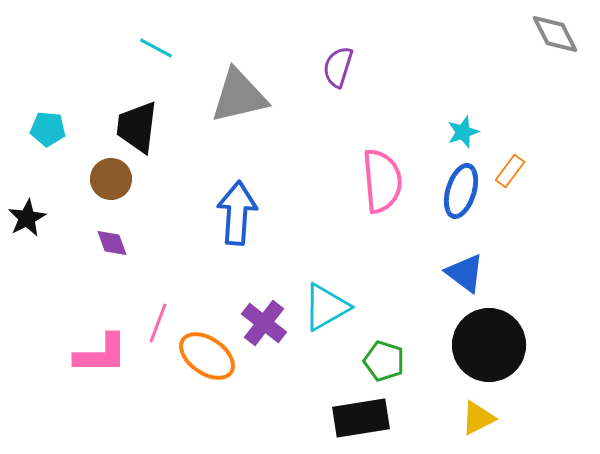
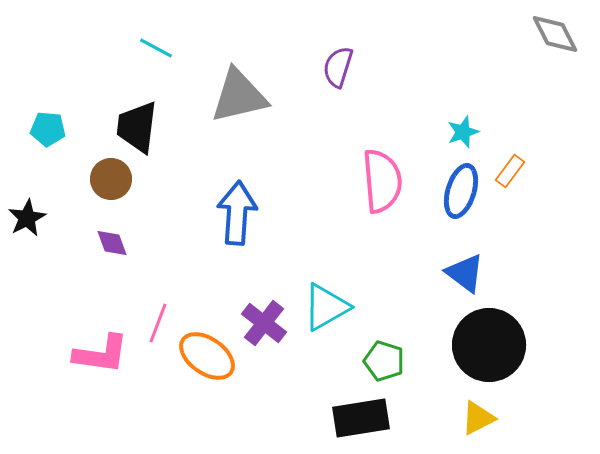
pink L-shape: rotated 8 degrees clockwise
